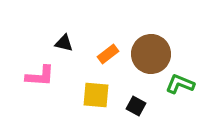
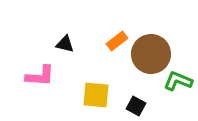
black triangle: moved 1 px right, 1 px down
orange rectangle: moved 9 px right, 13 px up
green L-shape: moved 2 px left, 3 px up
